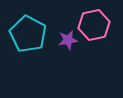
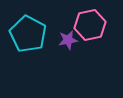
pink hexagon: moved 4 px left
